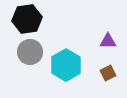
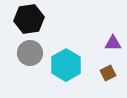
black hexagon: moved 2 px right
purple triangle: moved 5 px right, 2 px down
gray circle: moved 1 px down
